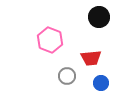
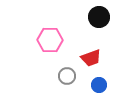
pink hexagon: rotated 20 degrees counterclockwise
red trapezoid: rotated 15 degrees counterclockwise
blue circle: moved 2 px left, 2 px down
